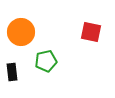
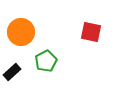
green pentagon: rotated 15 degrees counterclockwise
black rectangle: rotated 54 degrees clockwise
